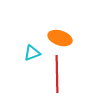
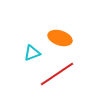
red line: rotated 57 degrees clockwise
